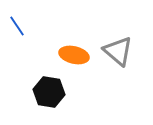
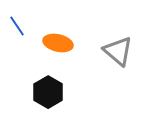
orange ellipse: moved 16 px left, 12 px up
black hexagon: moved 1 px left; rotated 20 degrees clockwise
